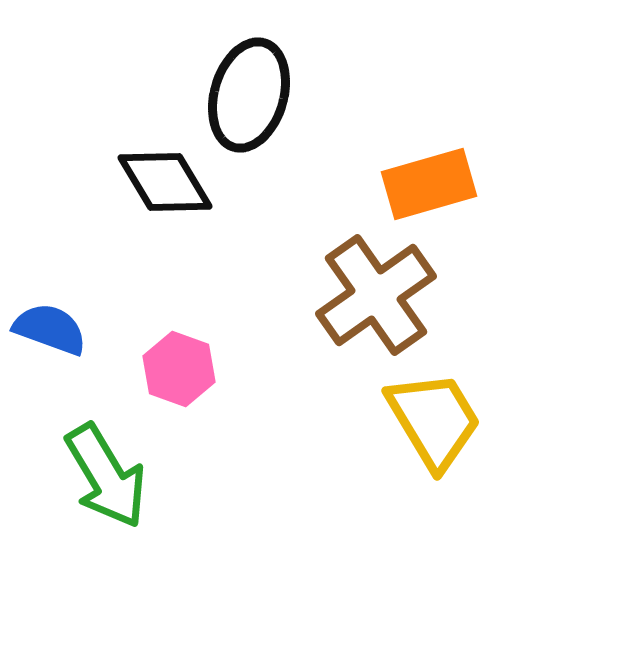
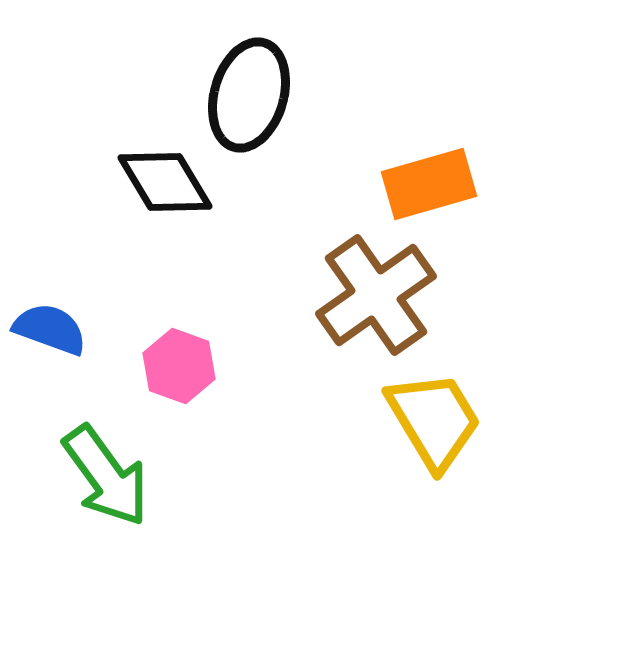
pink hexagon: moved 3 px up
green arrow: rotated 5 degrees counterclockwise
